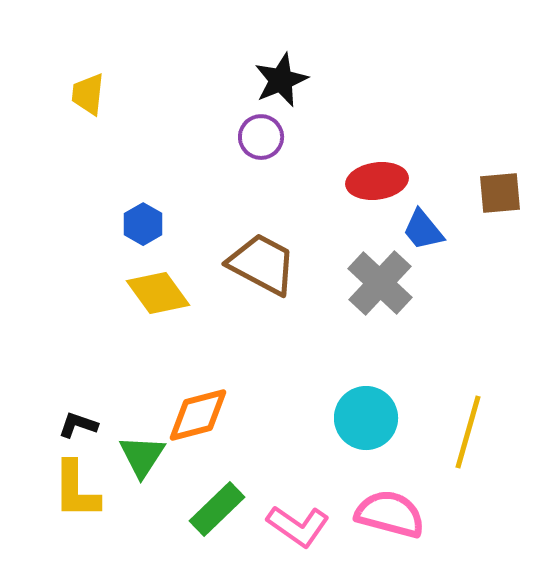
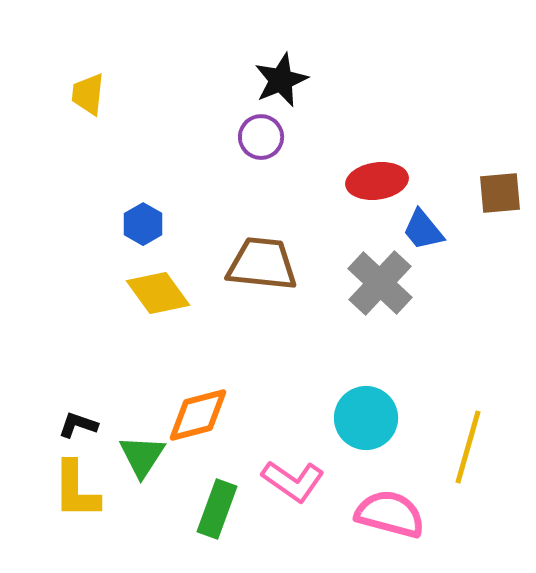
brown trapezoid: rotated 22 degrees counterclockwise
yellow line: moved 15 px down
green rectangle: rotated 26 degrees counterclockwise
pink L-shape: moved 5 px left, 45 px up
